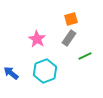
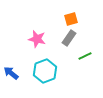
pink star: rotated 18 degrees counterclockwise
